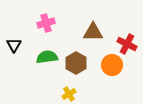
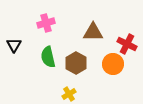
green semicircle: moved 1 px right; rotated 95 degrees counterclockwise
orange circle: moved 1 px right, 1 px up
